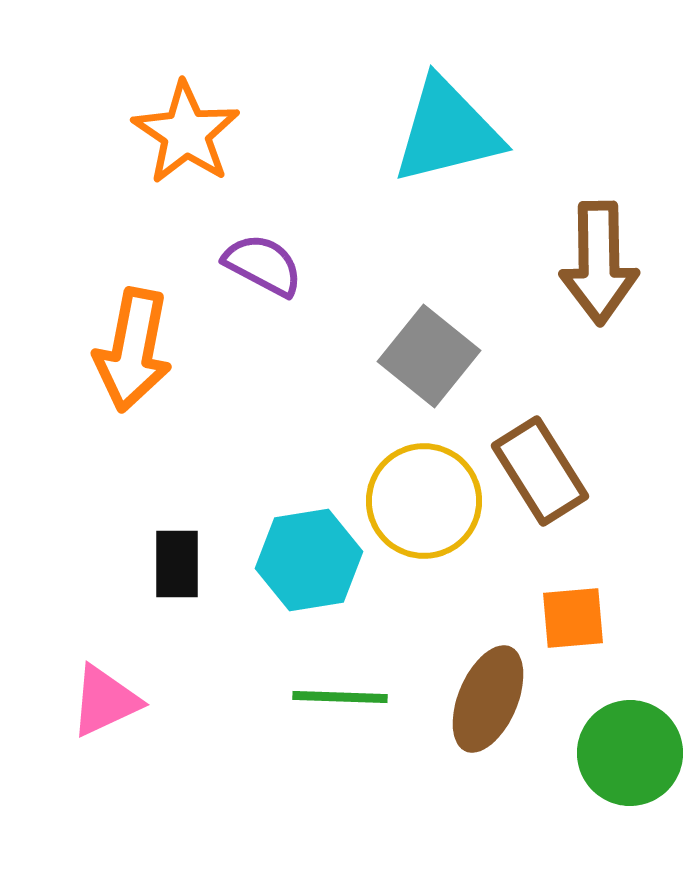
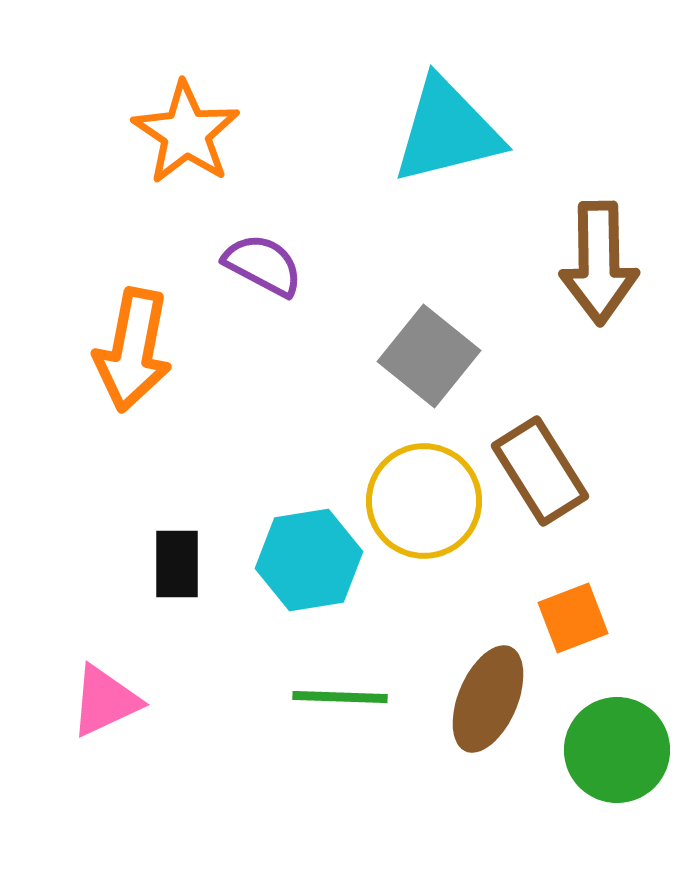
orange square: rotated 16 degrees counterclockwise
green circle: moved 13 px left, 3 px up
